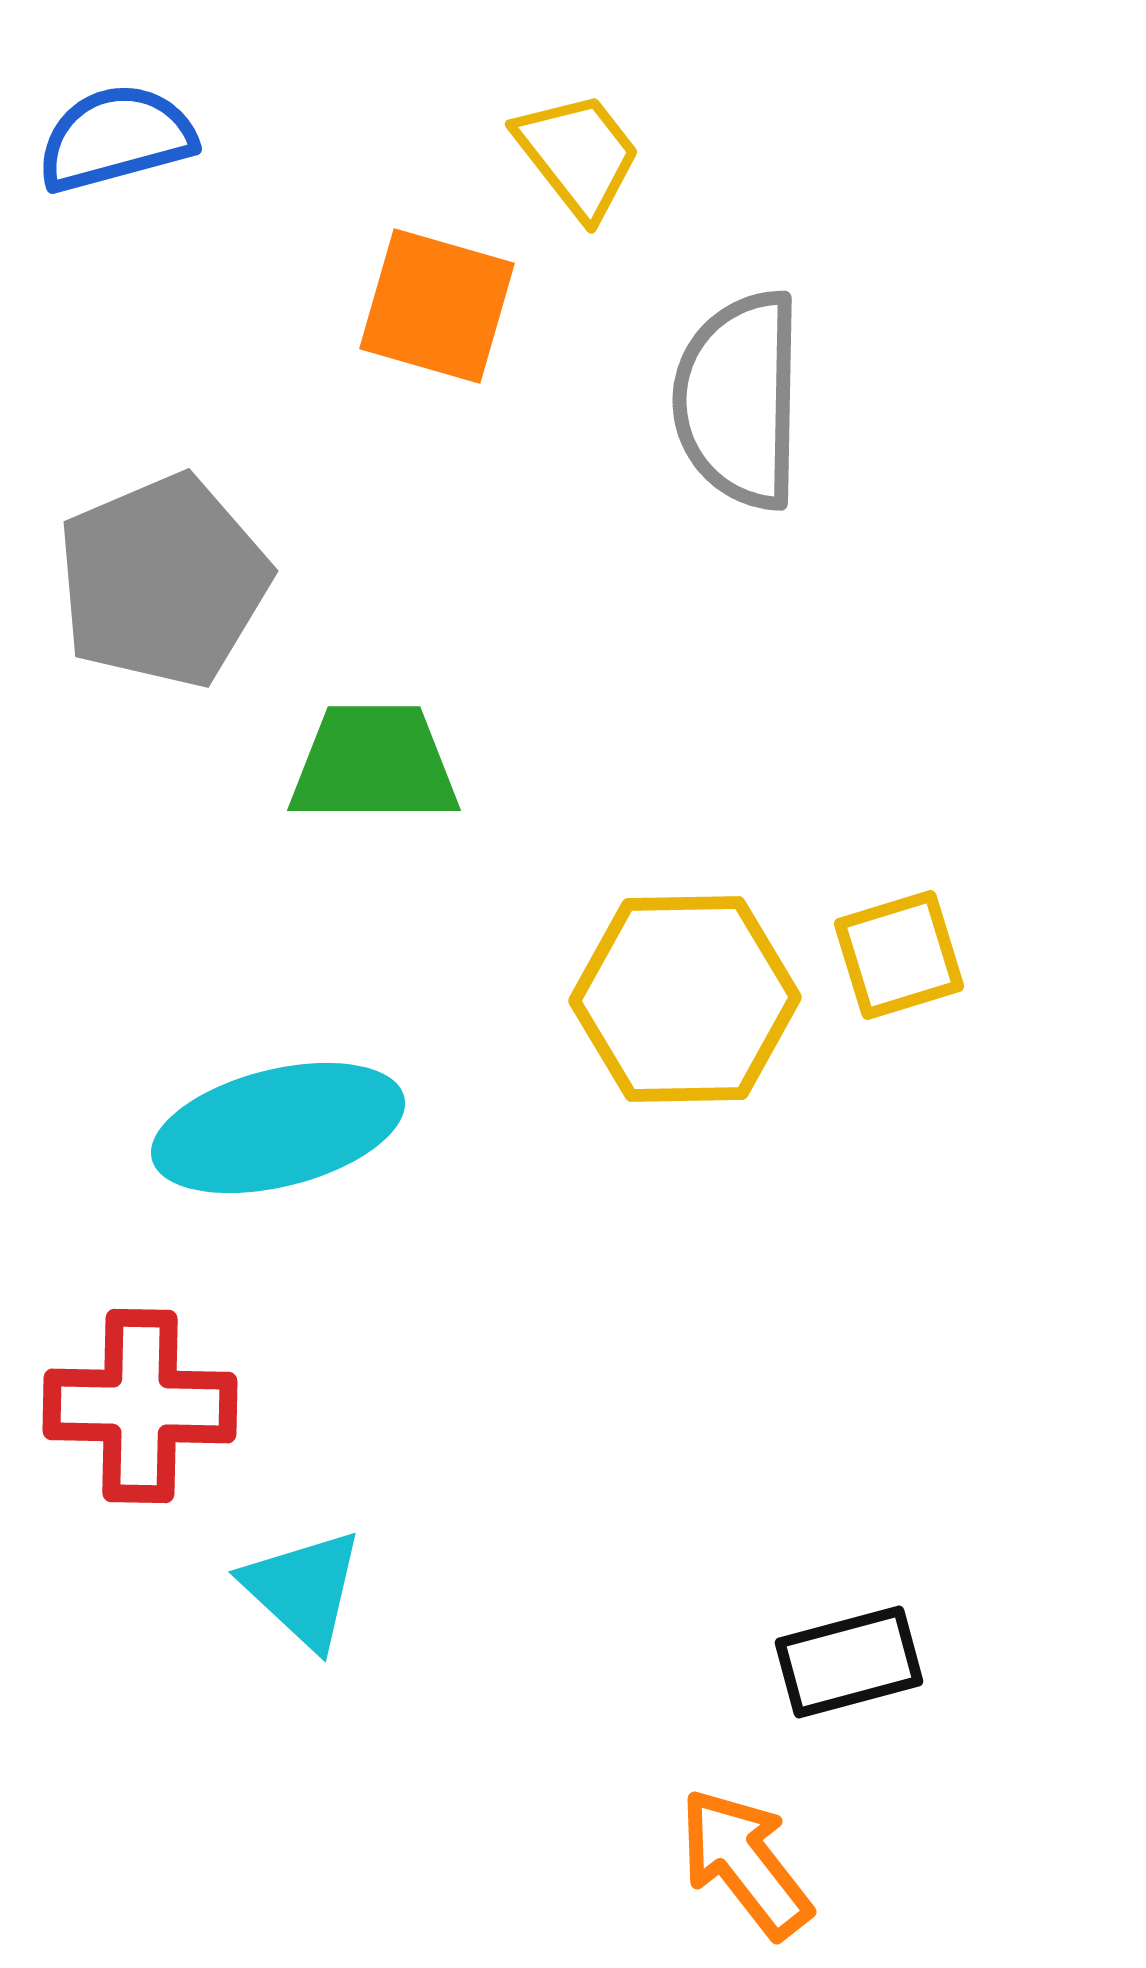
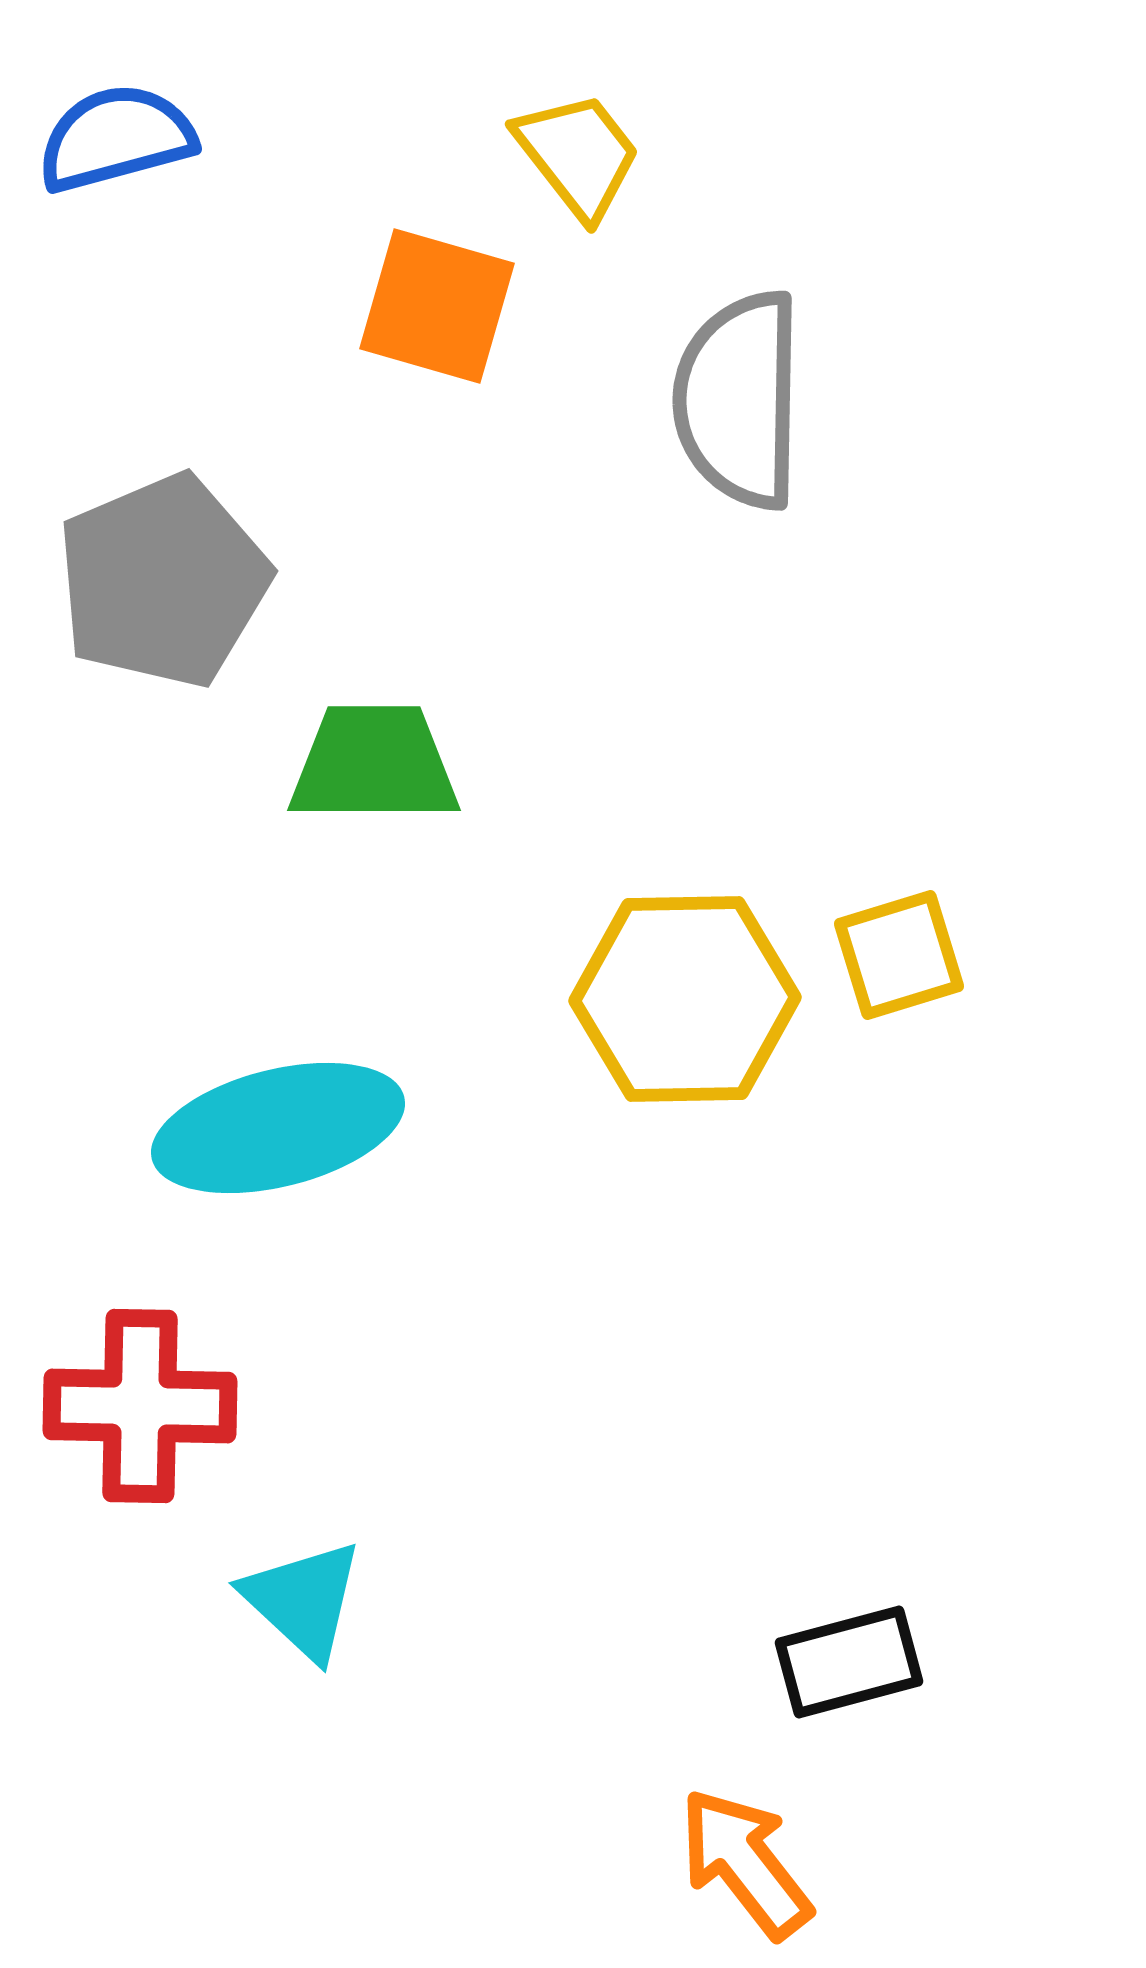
cyan triangle: moved 11 px down
